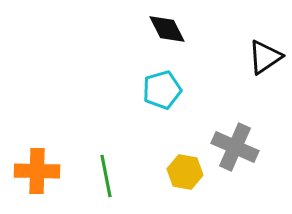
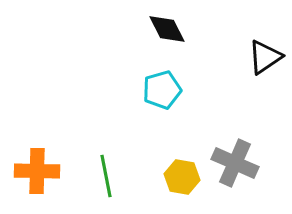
gray cross: moved 16 px down
yellow hexagon: moved 3 px left, 5 px down
